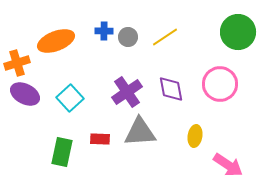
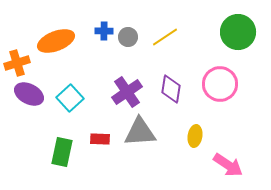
purple diamond: rotated 20 degrees clockwise
purple ellipse: moved 4 px right
